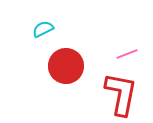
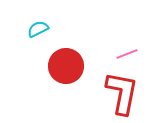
cyan semicircle: moved 5 px left
red L-shape: moved 1 px right, 1 px up
